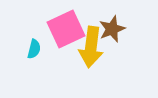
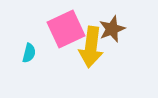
cyan semicircle: moved 5 px left, 4 px down
